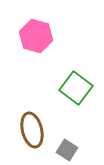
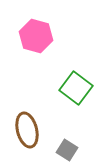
brown ellipse: moved 5 px left
